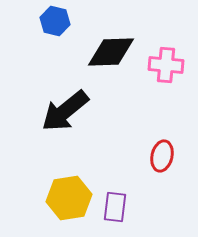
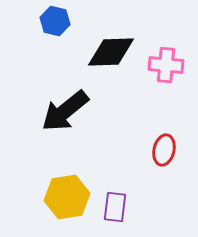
red ellipse: moved 2 px right, 6 px up
yellow hexagon: moved 2 px left, 1 px up
